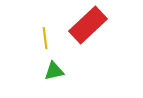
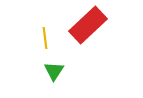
green triangle: rotated 45 degrees counterclockwise
